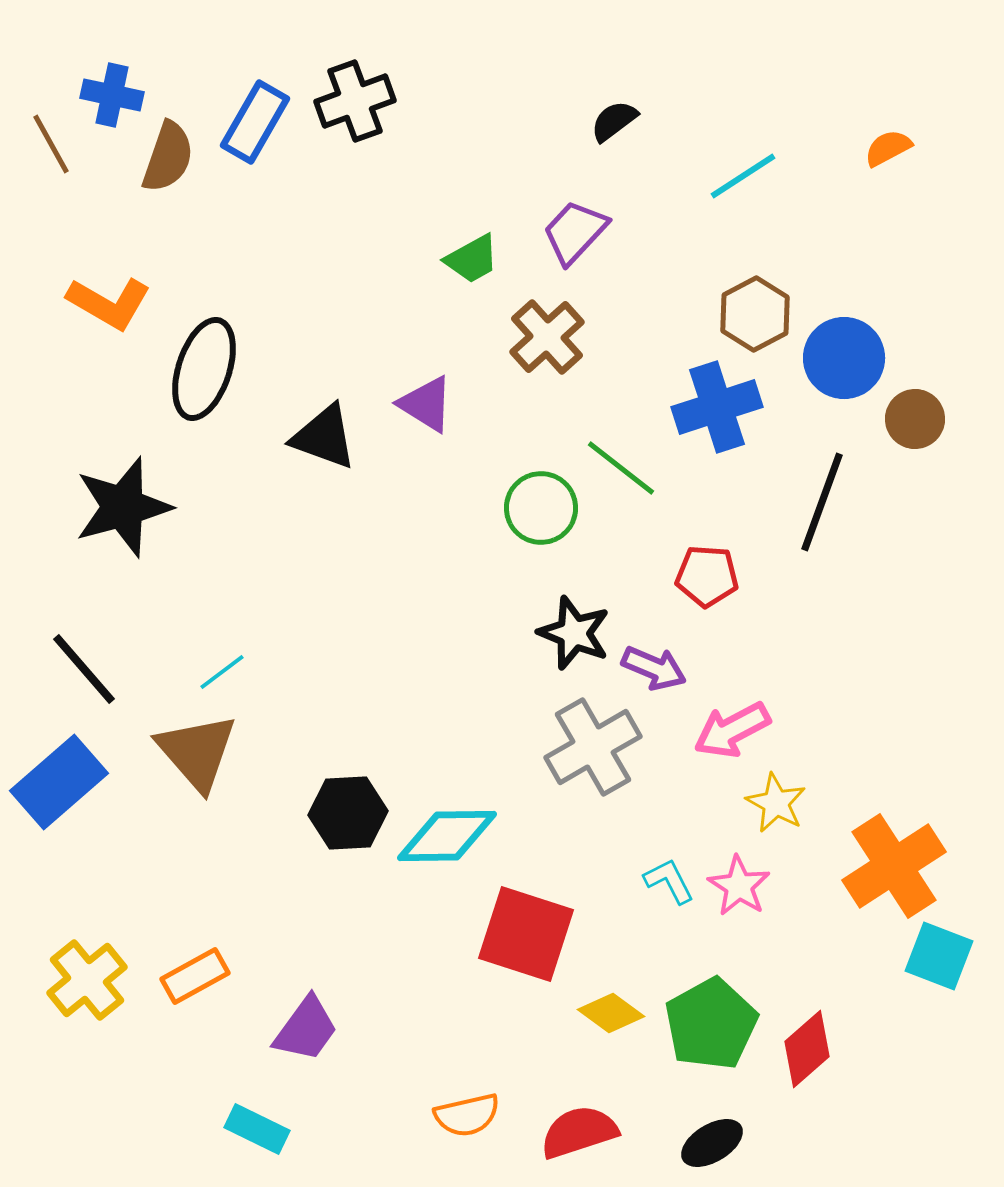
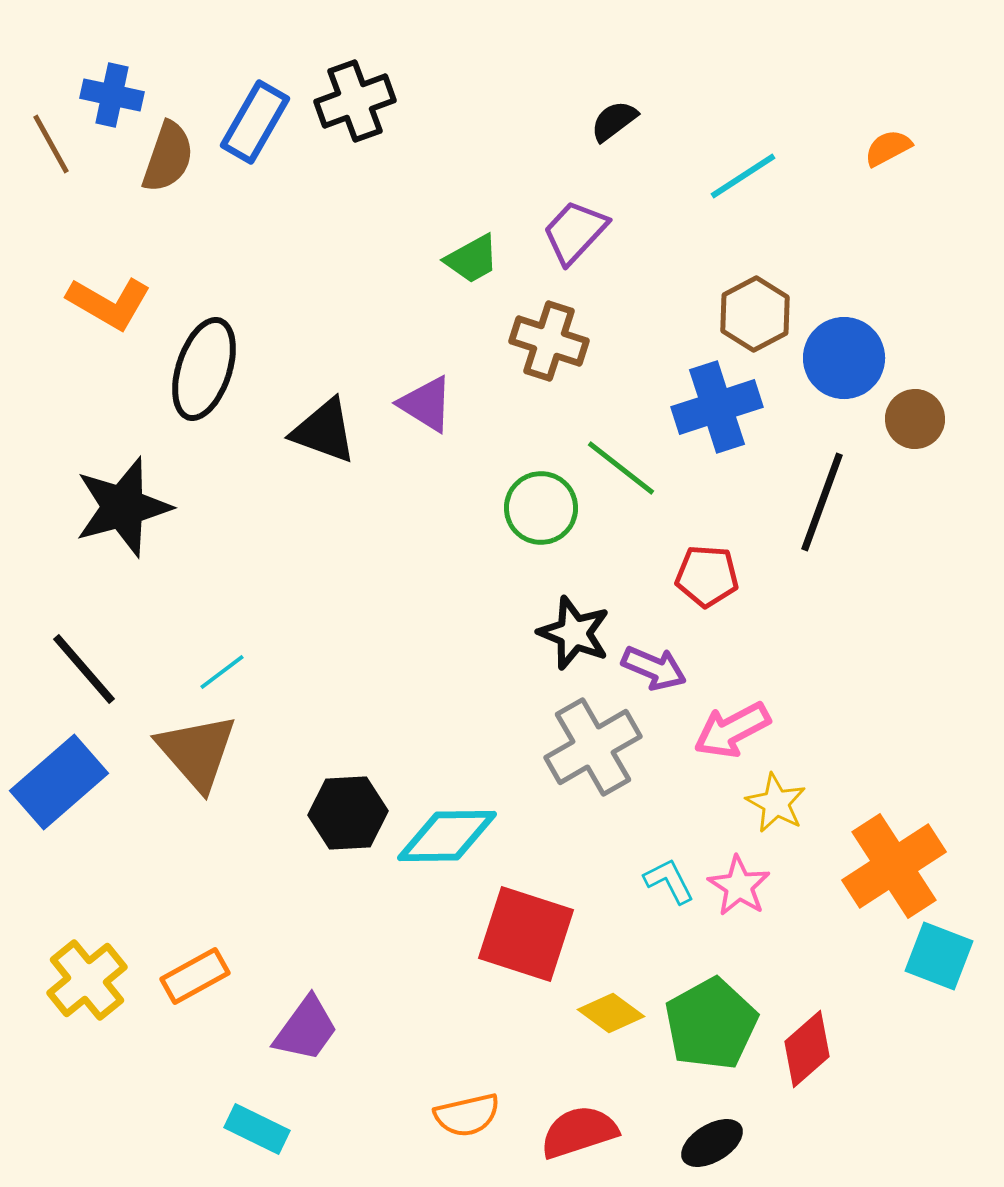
brown cross at (547, 337): moved 2 px right, 4 px down; rotated 30 degrees counterclockwise
black triangle at (324, 437): moved 6 px up
